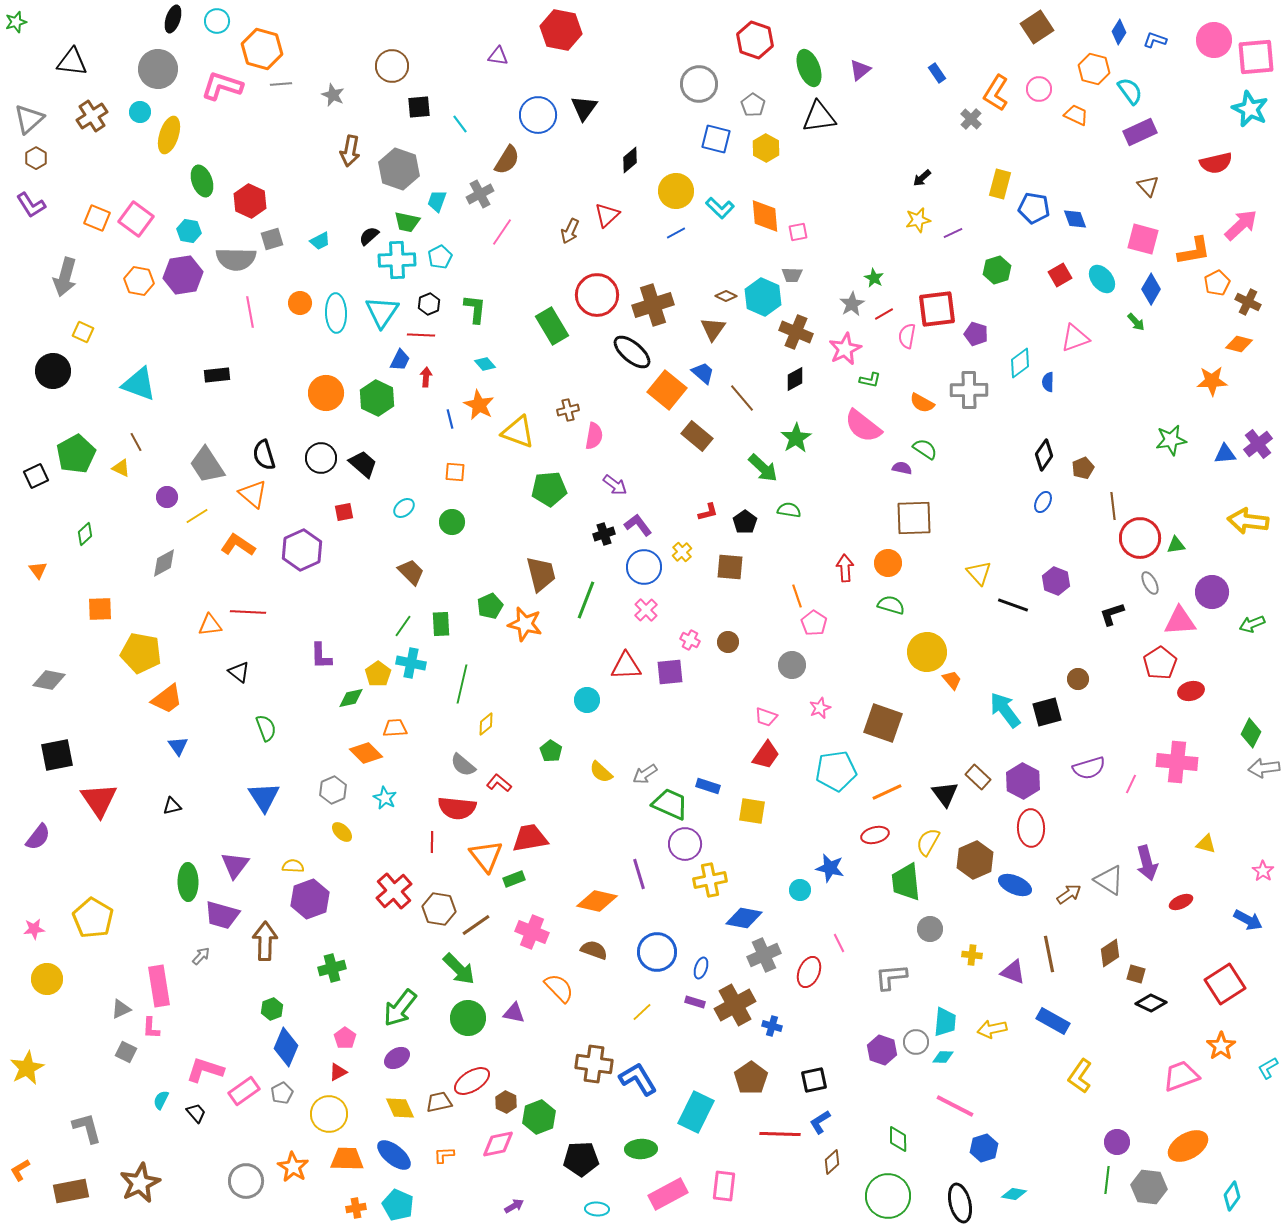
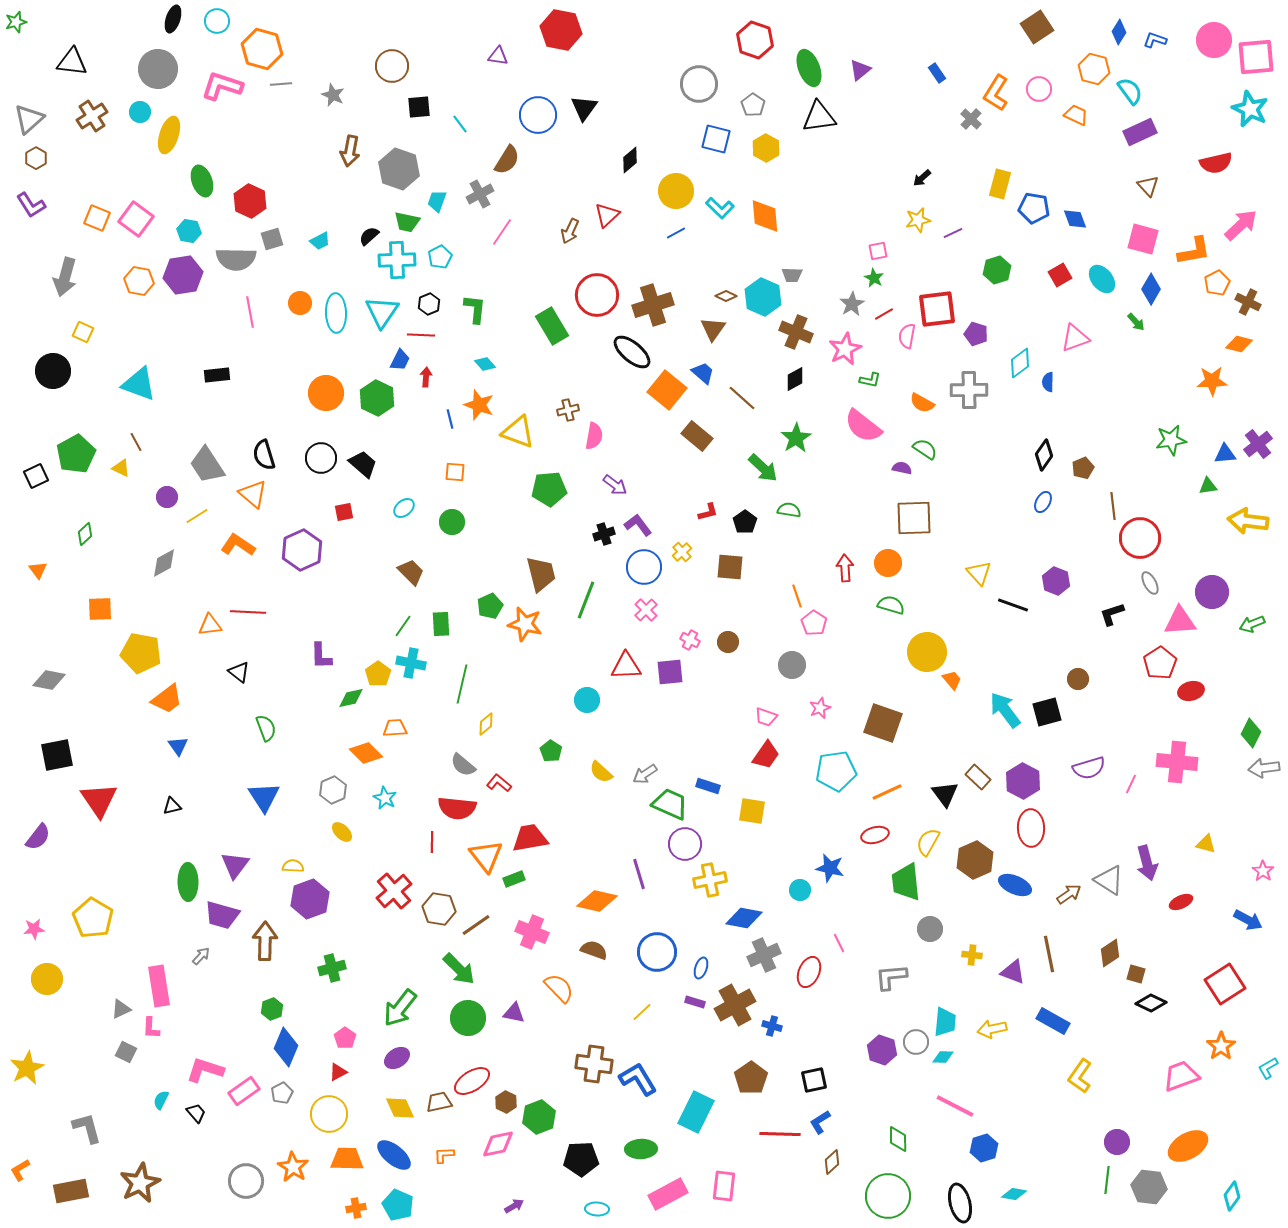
pink square at (798, 232): moved 80 px right, 19 px down
brown line at (742, 398): rotated 8 degrees counterclockwise
orange star at (479, 405): rotated 8 degrees counterclockwise
green triangle at (1176, 545): moved 32 px right, 59 px up
